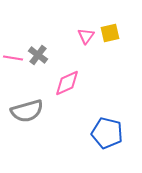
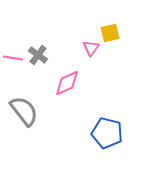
pink triangle: moved 5 px right, 12 px down
gray semicircle: moved 3 px left; rotated 112 degrees counterclockwise
